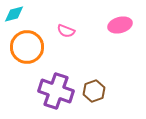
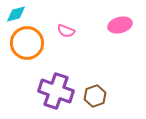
cyan diamond: moved 2 px right
orange circle: moved 4 px up
brown hexagon: moved 1 px right, 5 px down
